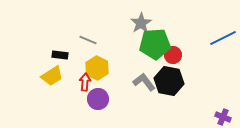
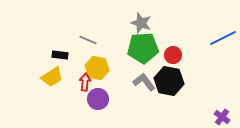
gray star: rotated 20 degrees counterclockwise
green pentagon: moved 12 px left, 4 px down
yellow hexagon: rotated 15 degrees counterclockwise
yellow trapezoid: moved 1 px down
purple cross: moved 1 px left; rotated 14 degrees clockwise
